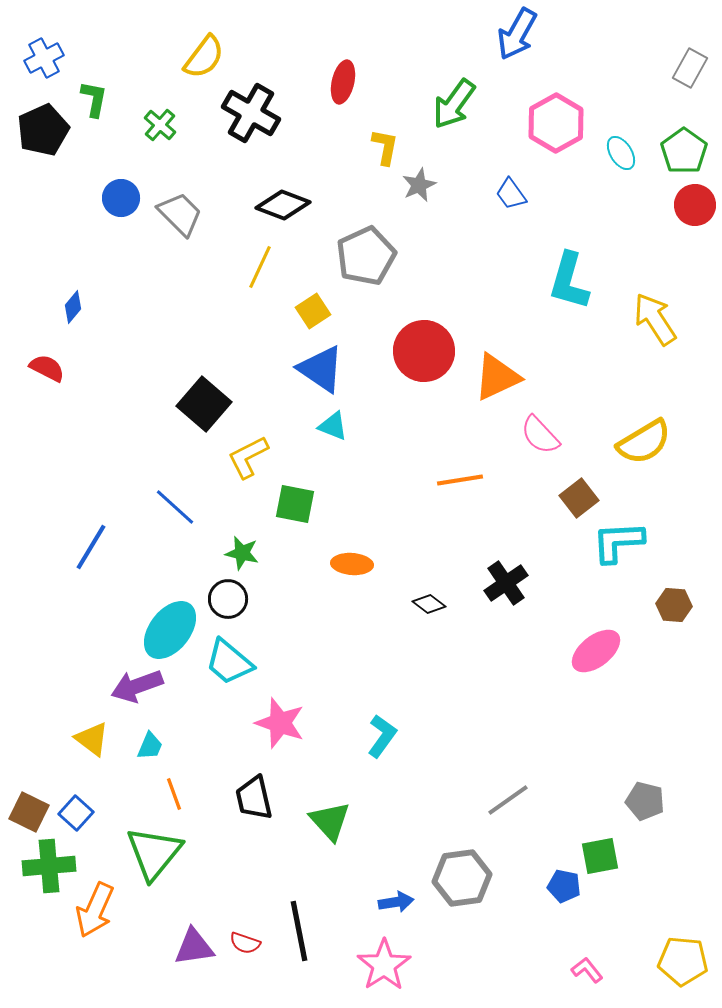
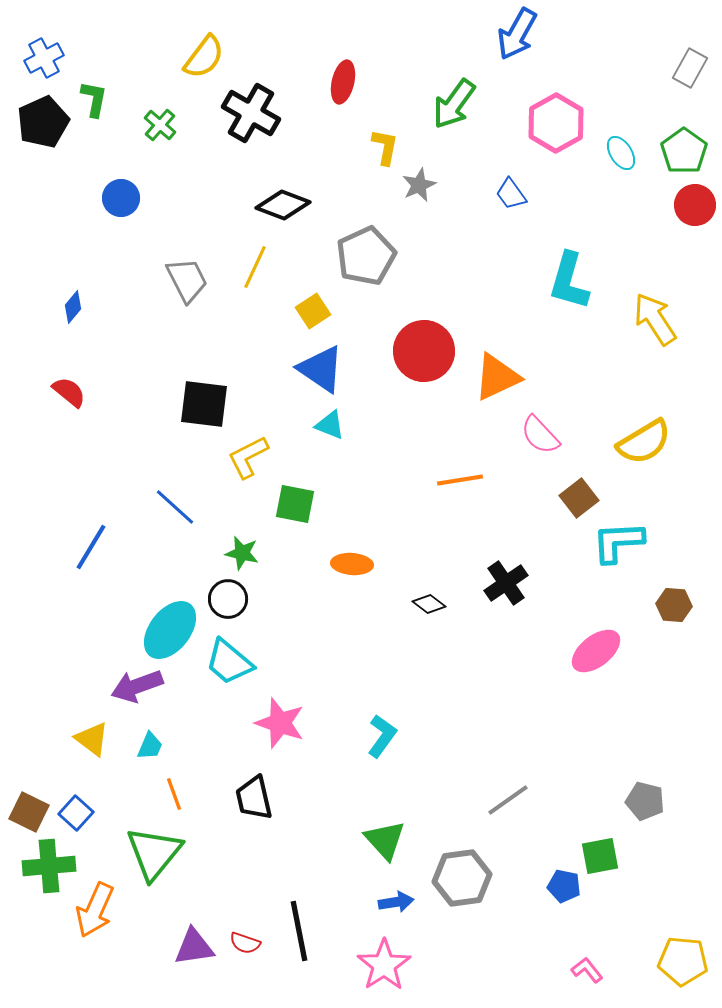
black pentagon at (43, 130): moved 8 px up
gray trapezoid at (180, 214): moved 7 px right, 66 px down; rotated 18 degrees clockwise
yellow line at (260, 267): moved 5 px left
red semicircle at (47, 368): moved 22 px right, 24 px down; rotated 12 degrees clockwise
black square at (204, 404): rotated 34 degrees counterclockwise
cyan triangle at (333, 426): moved 3 px left, 1 px up
green triangle at (330, 821): moved 55 px right, 19 px down
